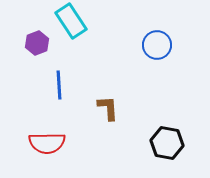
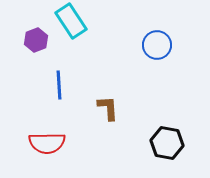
purple hexagon: moved 1 px left, 3 px up
